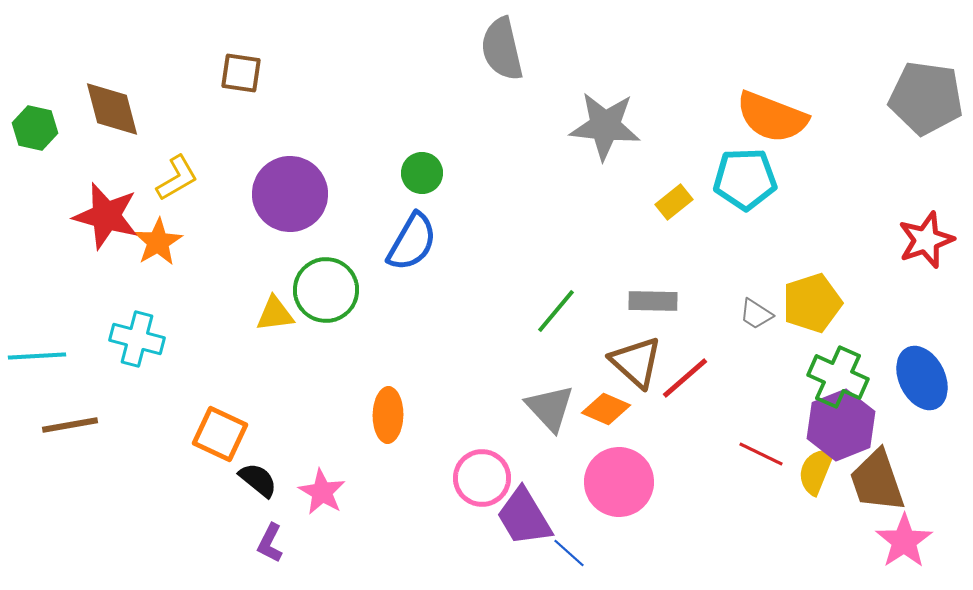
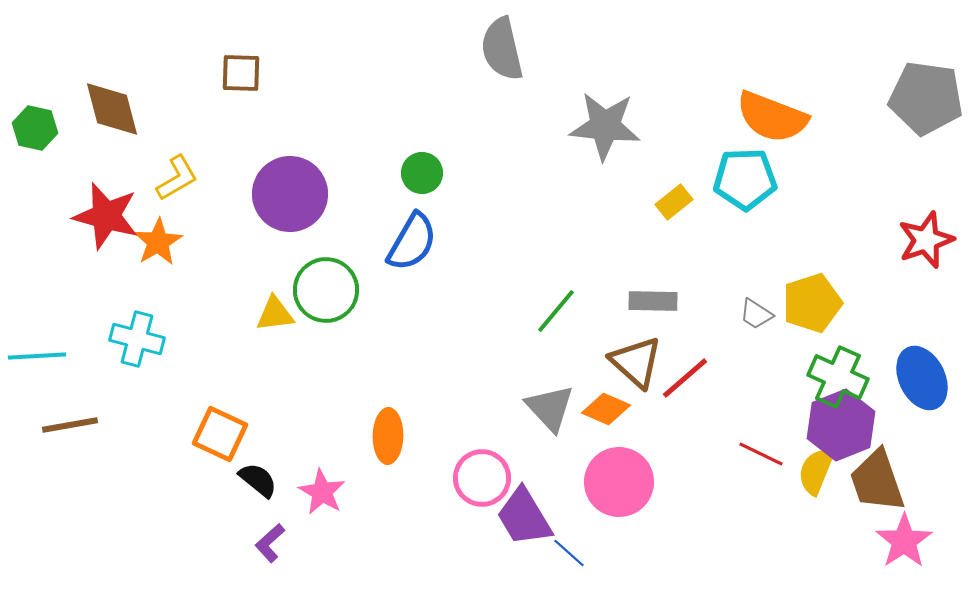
brown square at (241, 73): rotated 6 degrees counterclockwise
orange ellipse at (388, 415): moved 21 px down
purple L-shape at (270, 543): rotated 21 degrees clockwise
